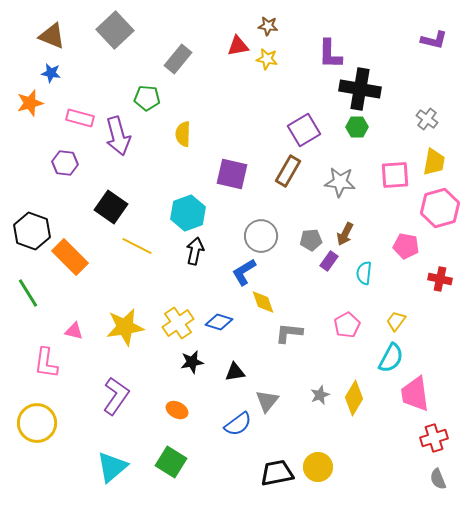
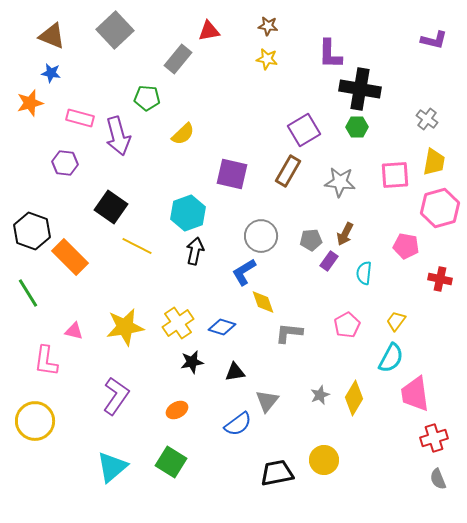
red triangle at (238, 46): moved 29 px left, 15 px up
yellow semicircle at (183, 134): rotated 135 degrees counterclockwise
blue diamond at (219, 322): moved 3 px right, 5 px down
pink L-shape at (46, 363): moved 2 px up
orange ellipse at (177, 410): rotated 55 degrees counterclockwise
yellow circle at (37, 423): moved 2 px left, 2 px up
yellow circle at (318, 467): moved 6 px right, 7 px up
